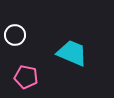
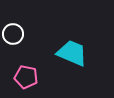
white circle: moved 2 px left, 1 px up
